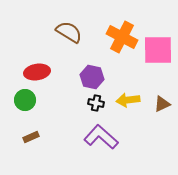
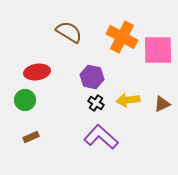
black cross: rotated 21 degrees clockwise
